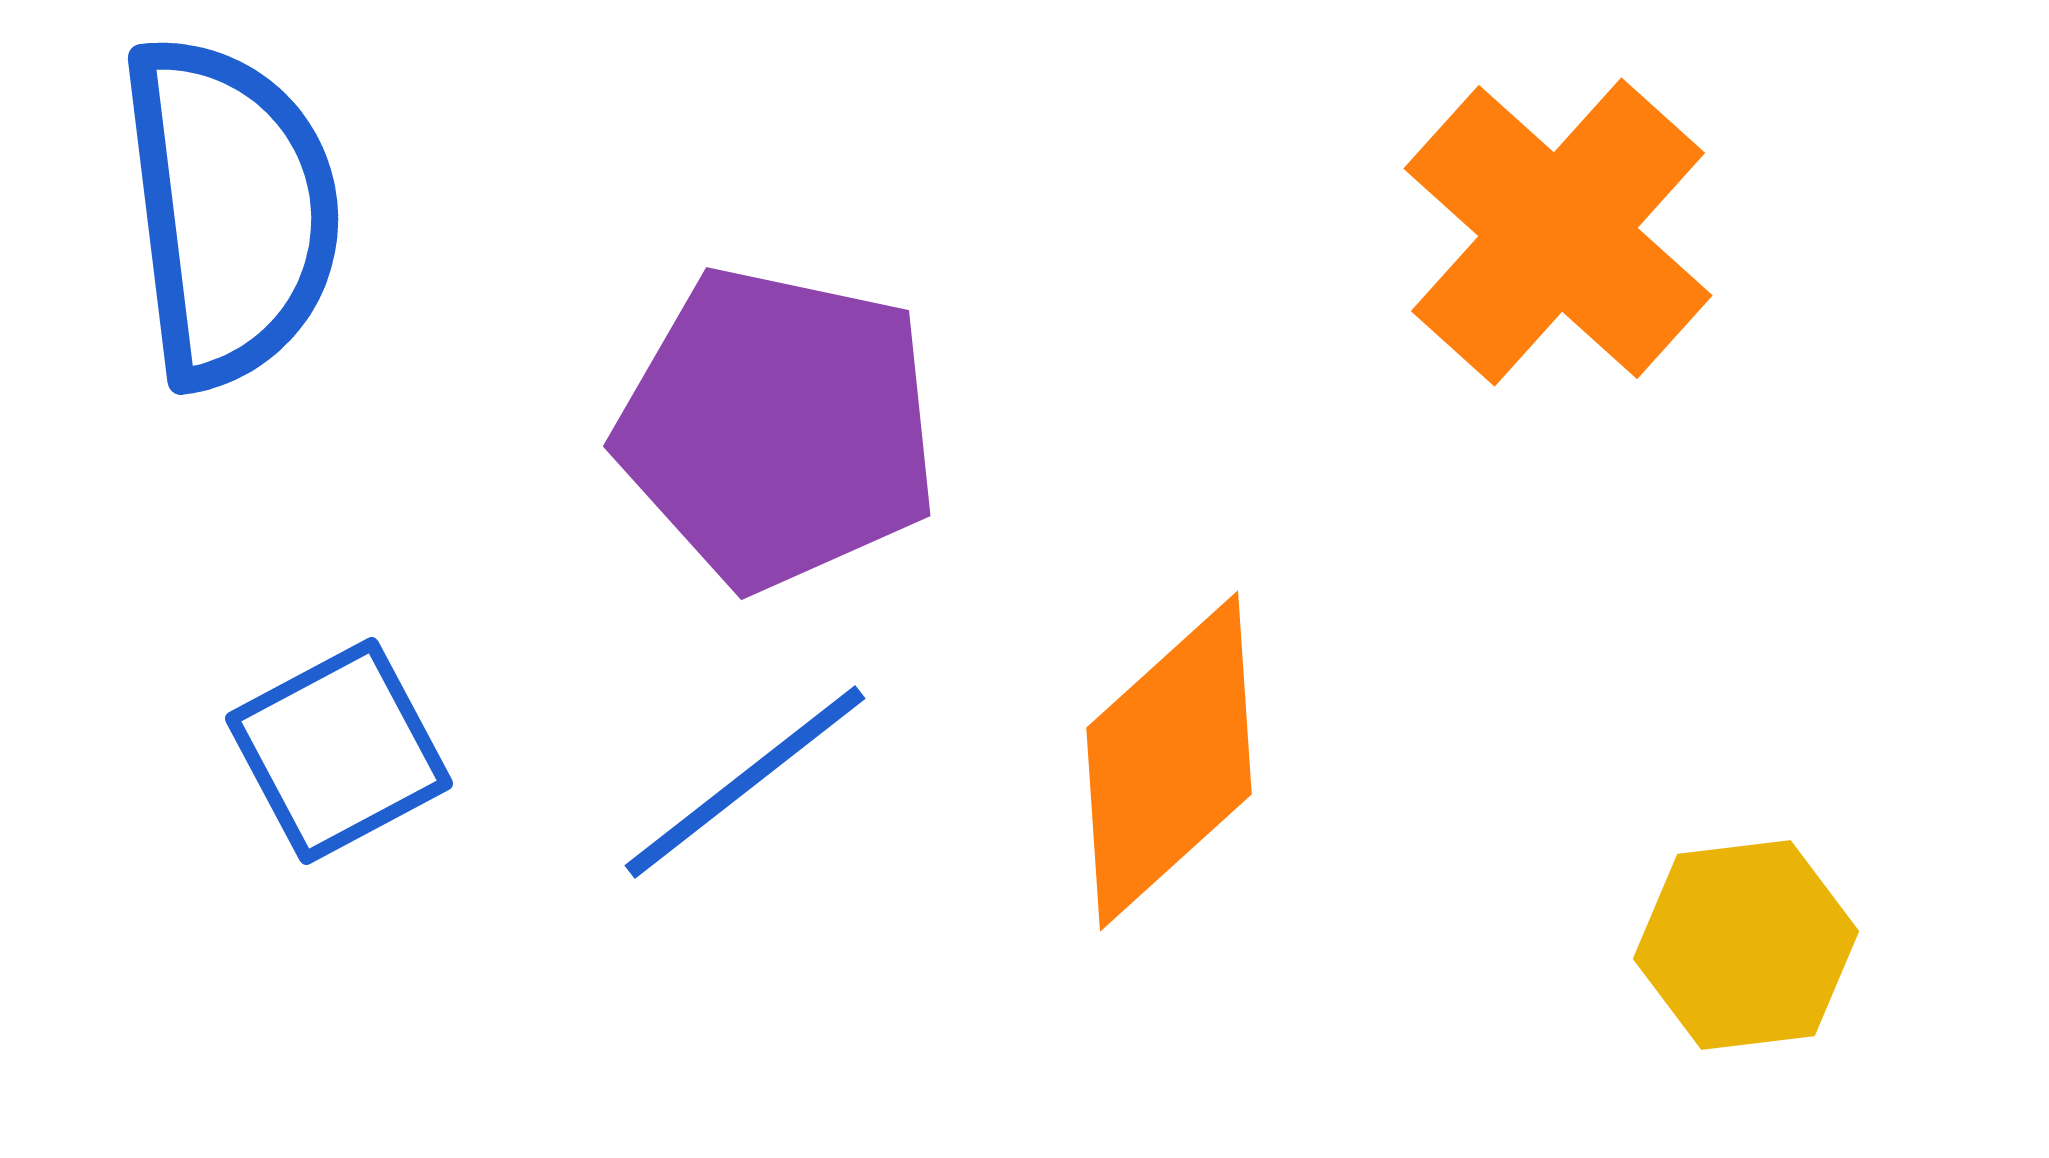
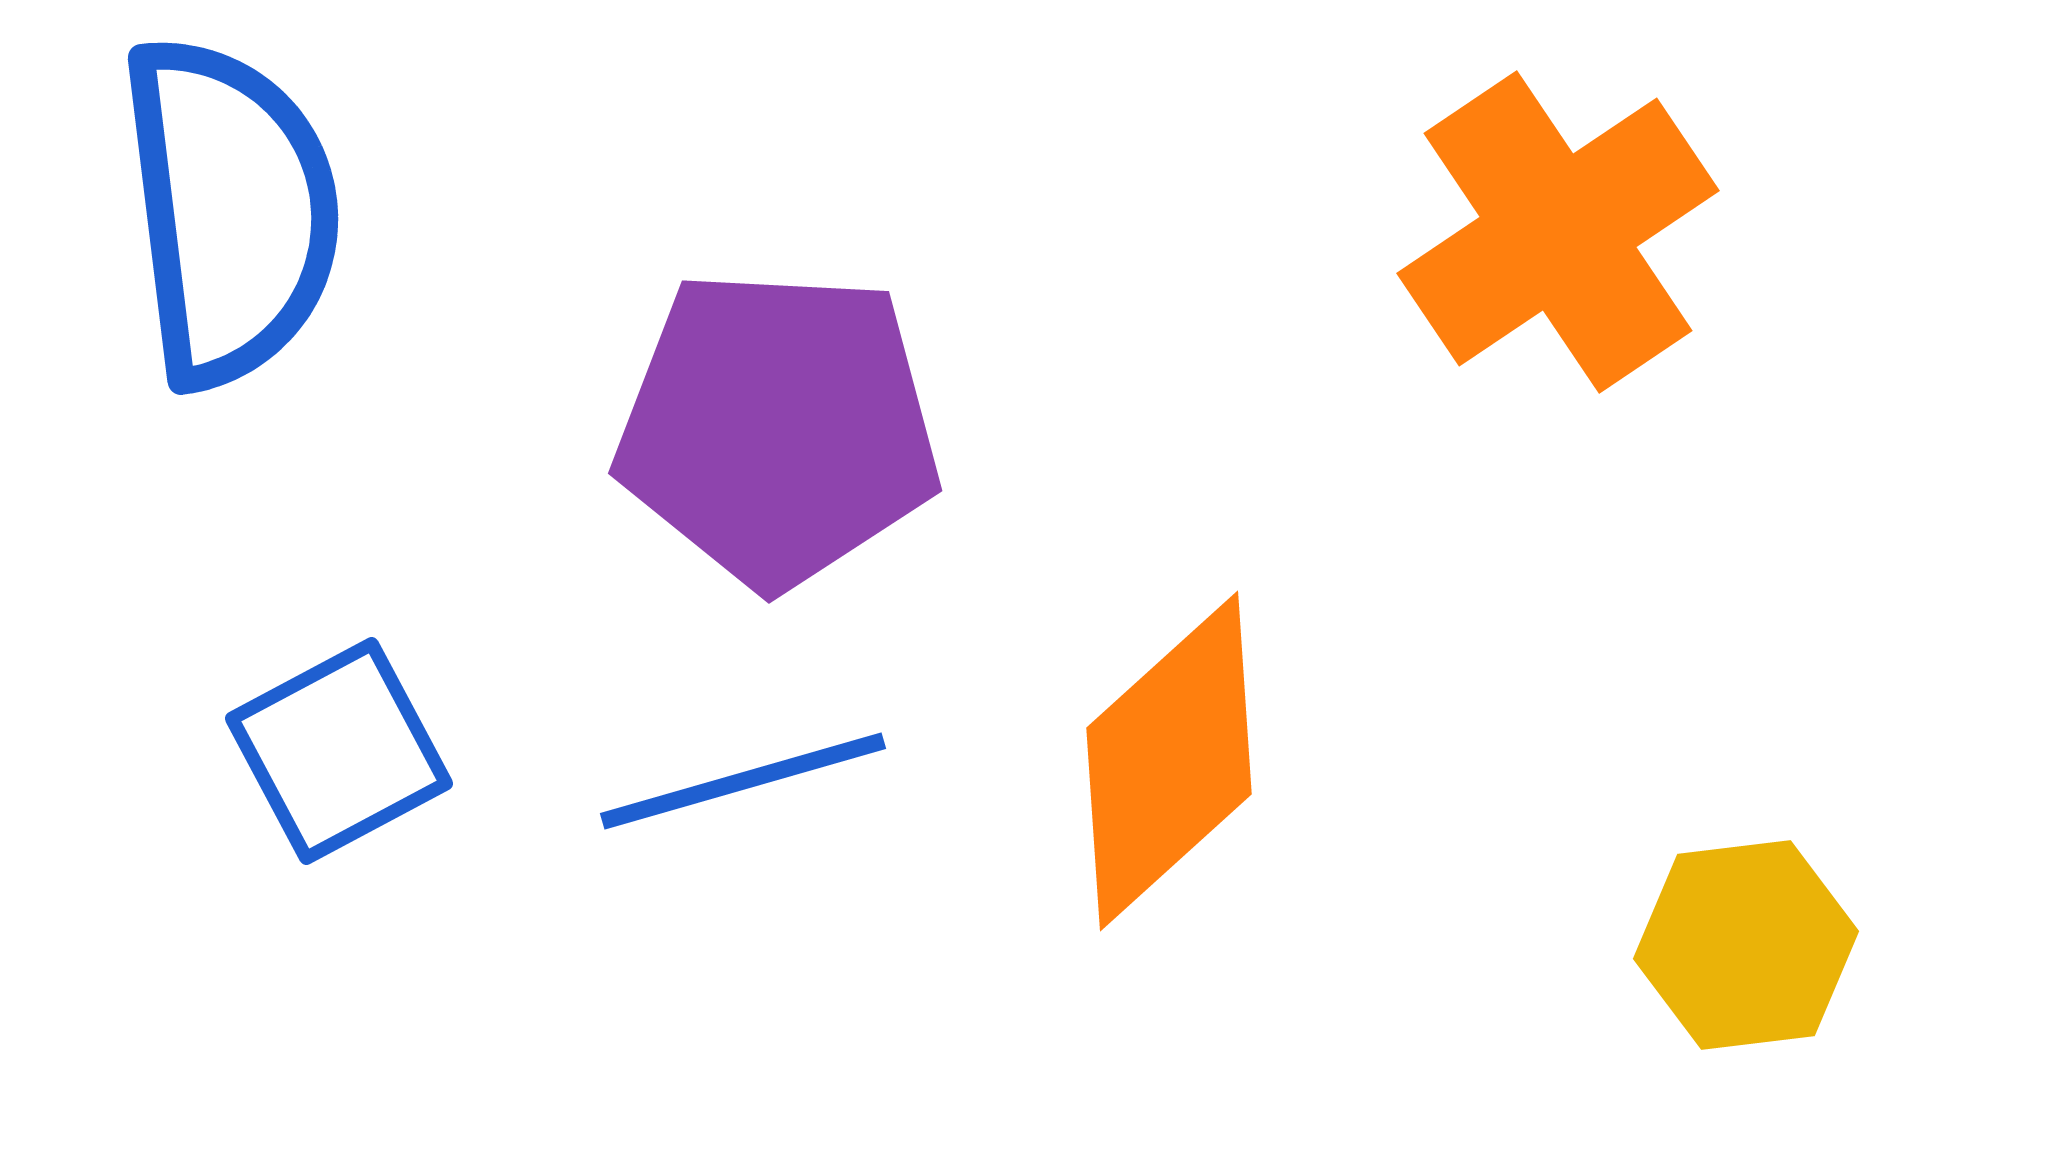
orange cross: rotated 14 degrees clockwise
purple pentagon: rotated 9 degrees counterclockwise
blue line: moved 2 px left, 1 px up; rotated 22 degrees clockwise
